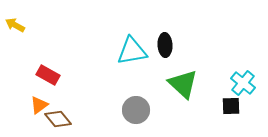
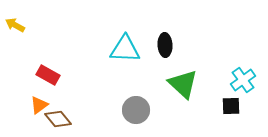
cyan triangle: moved 7 px left, 2 px up; rotated 12 degrees clockwise
cyan cross: moved 3 px up; rotated 15 degrees clockwise
